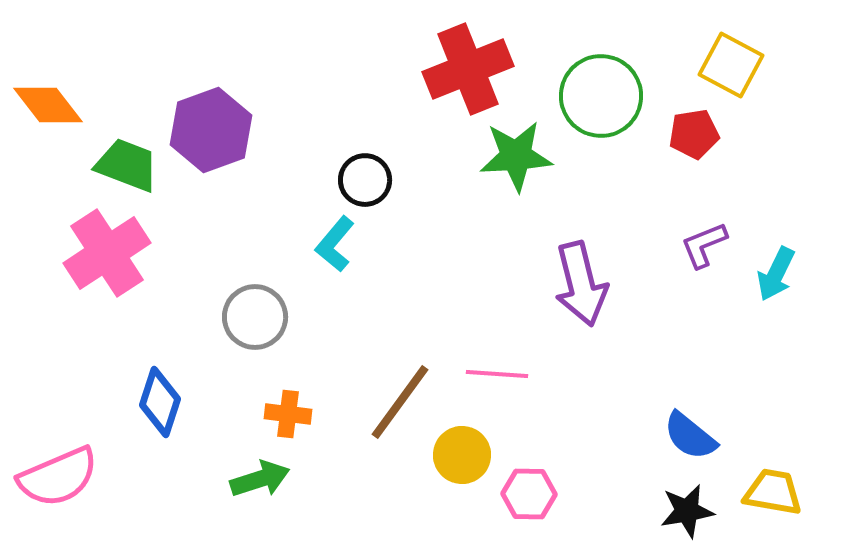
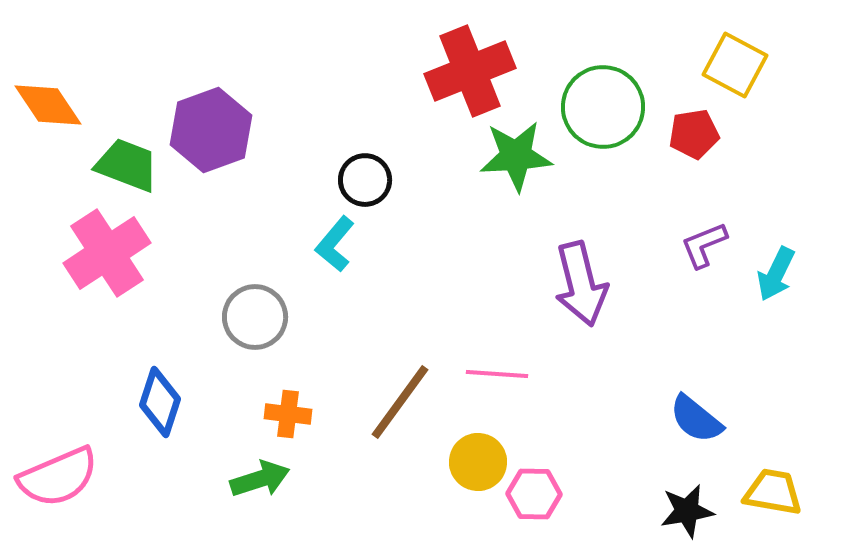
yellow square: moved 4 px right
red cross: moved 2 px right, 2 px down
green circle: moved 2 px right, 11 px down
orange diamond: rotated 4 degrees clockwise
blue semicircle: moved 6 px right, 17 px up
yellow circle: moved 16 px right, 7 px down
pink hexagon: moved 5 px right
